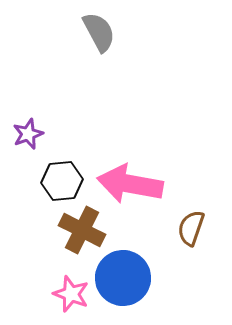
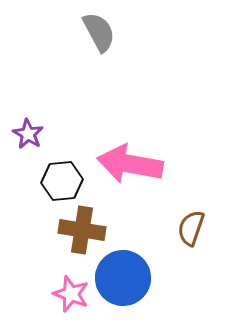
purple star: rotated 20 degrees counterclockwise
pink arrow: moved 20 px up
brown cross: rotated 18 degrees counterclockwise
